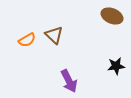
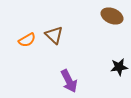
black star: moved 3 px right, 1 px down
